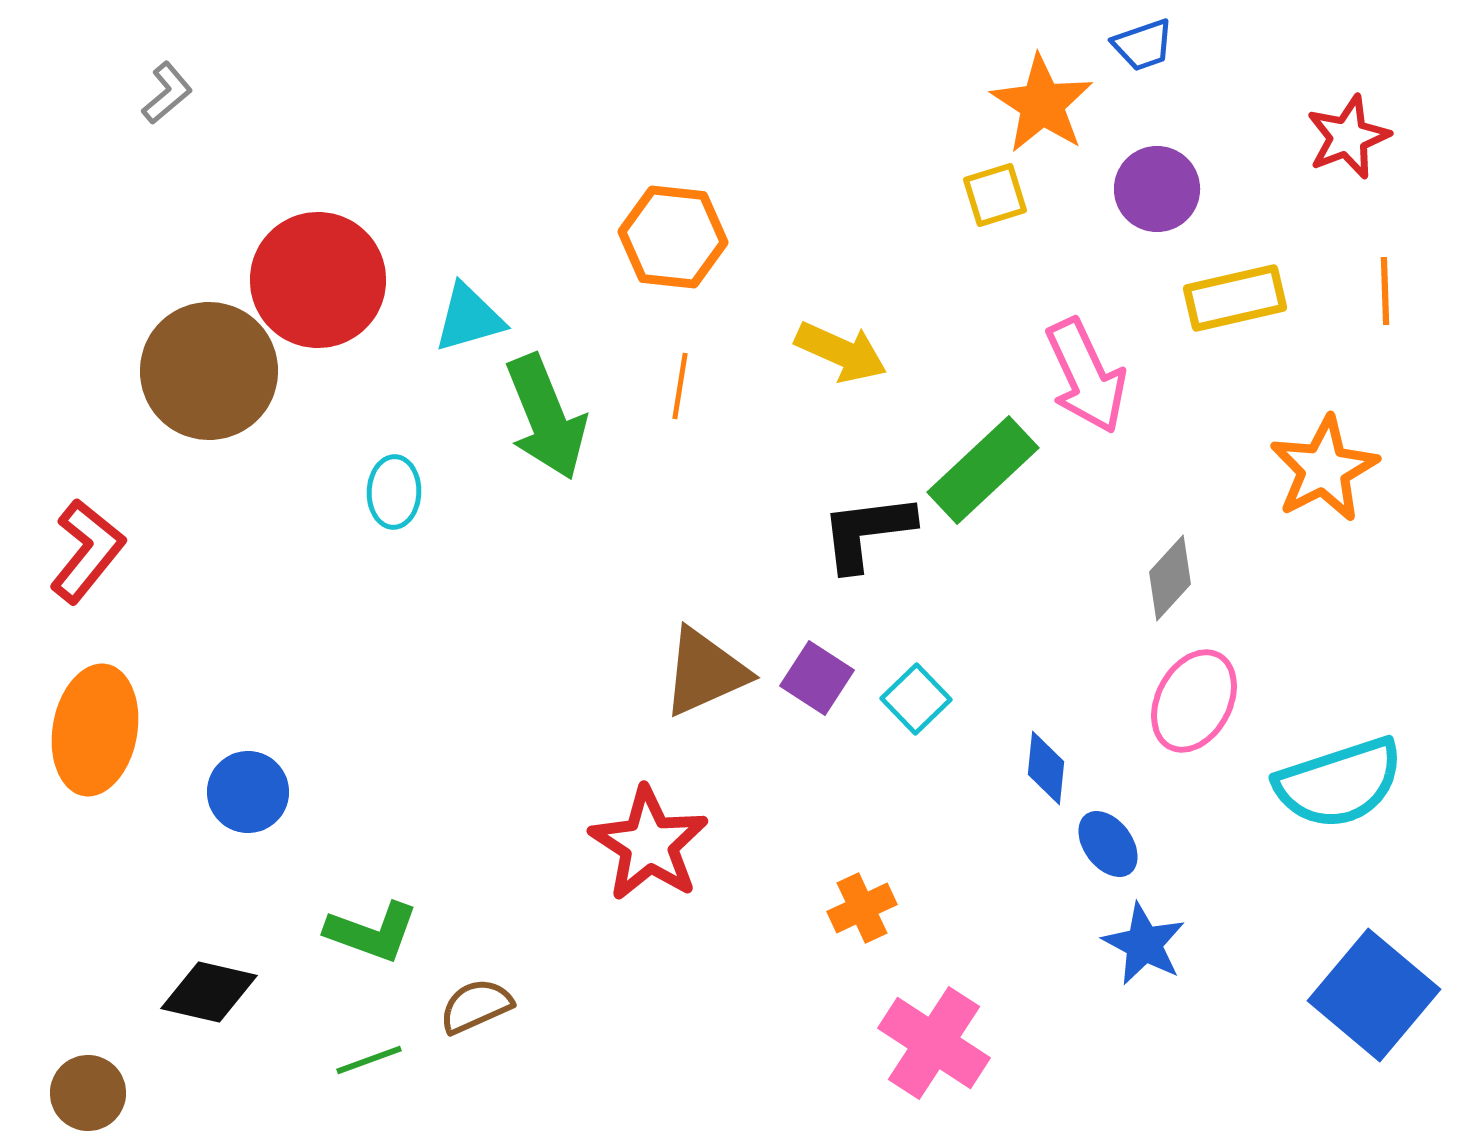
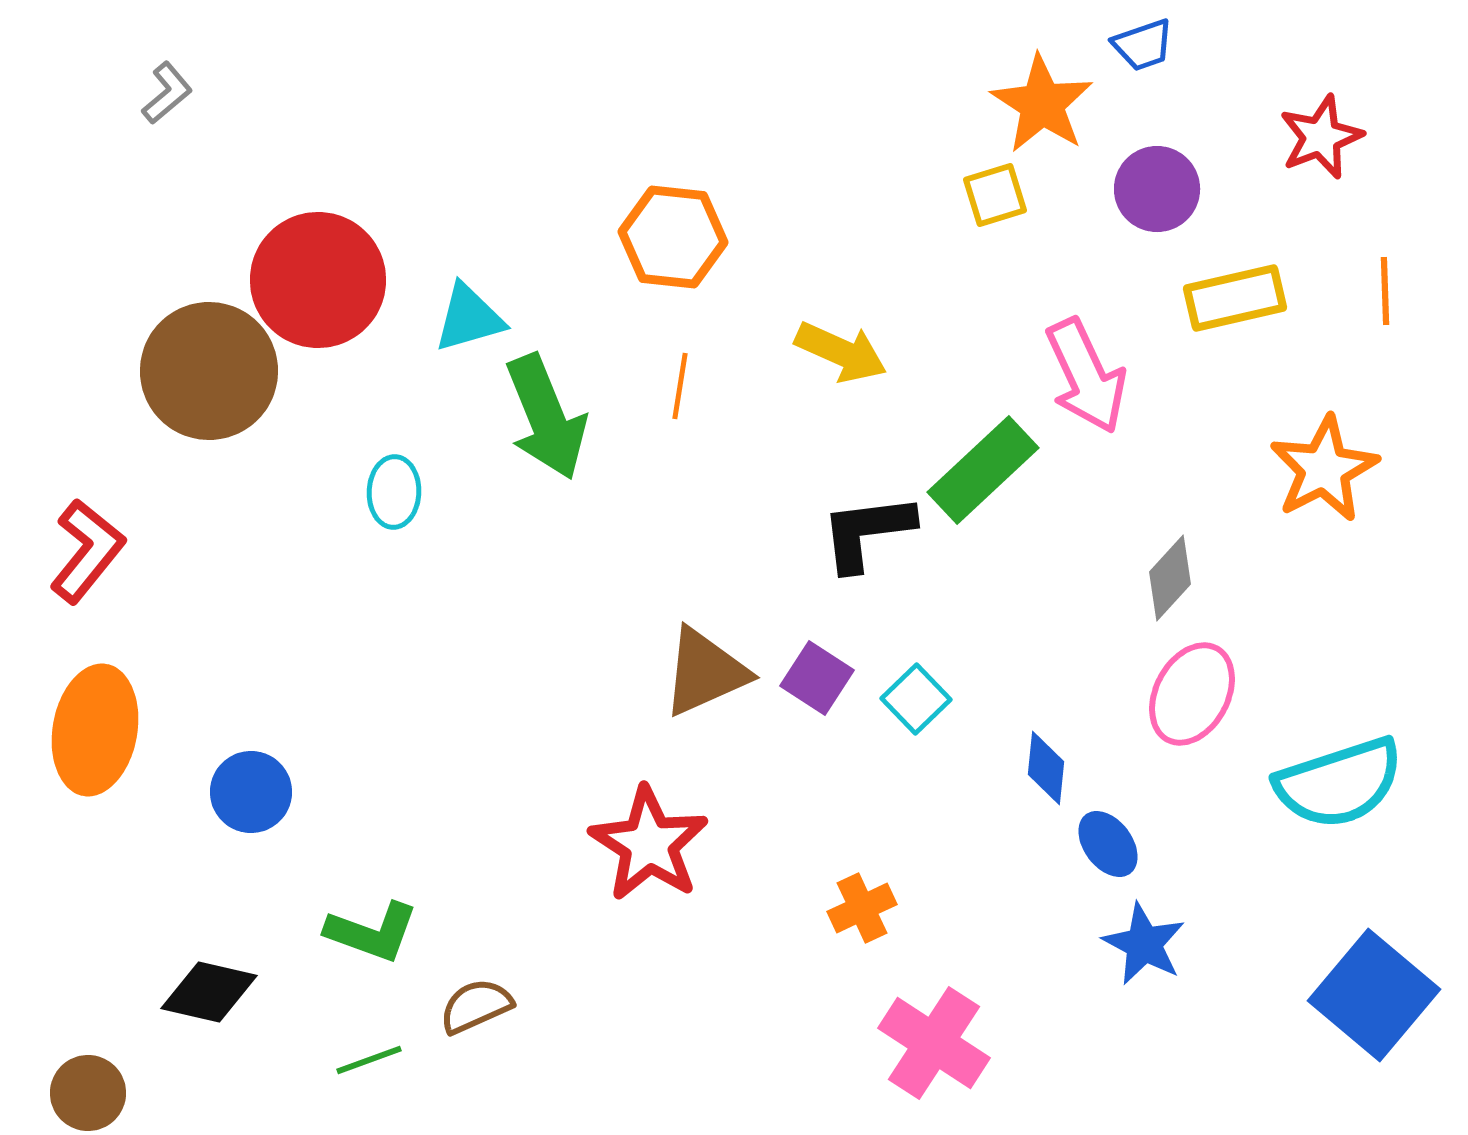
red star at (1348, 137): moved 27 px left
pink ellipse at (1194, 701): moved 2 px left, 7 px up
blue circle at (248, 792): moved 3 px right
